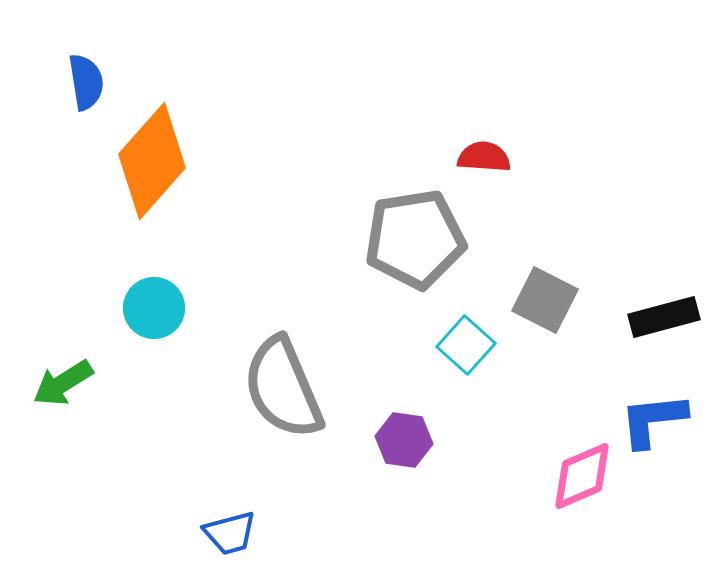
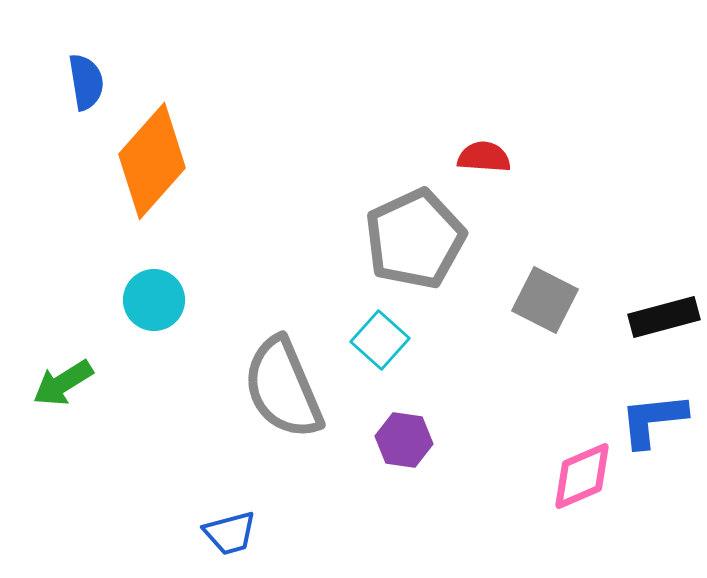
gray pentagon: rotated 16 degrees counterclockwise
cyan circle: moved 8 px up
cyan square: moved 86 px left, 5 px up
